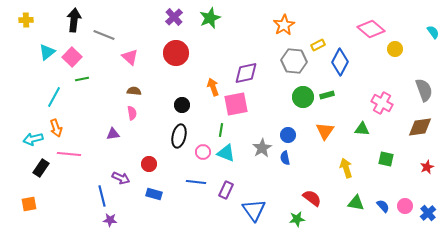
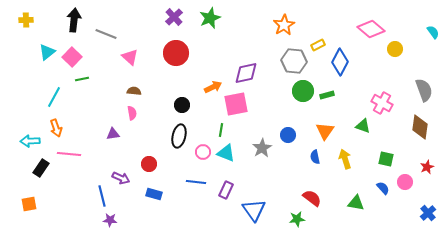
gray line at (104, 35): moved 2 px right, 1 px up
orange arrow at (213, 87): rotated 84 degrees clockwise
green circle at (303, 97): moved 6 px up
brown diamond at (420, 127): rotated 75 degrees counterclockwise
green triangle at (362, 129): moved 1 px right, 3 px up; rotated 14 degrees clockwise
cyan arrow at (33, 139): moved 3 px left, 2 px down; rotated 12 degrees clockwise
blue semicircle at (285, 158): moved 30 px right, 1 px up
yellow arrow at (346, 168): moved 1 px left, 9 px up
blue semicircle at (383, 206): moved 18 px up
pink circle at (405, 206): moved 24 px up
